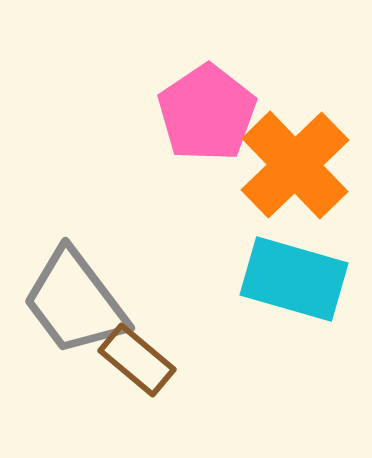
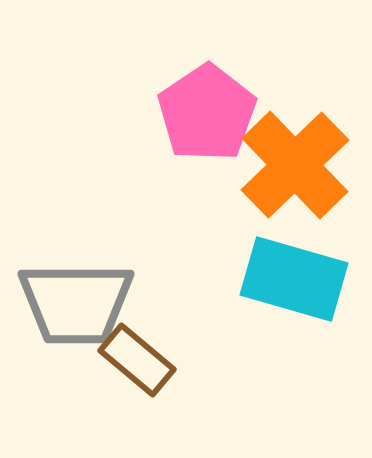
gray trapezoid: moved 1 px right, 1 px down; rotated 53 degrees counterclockwise
